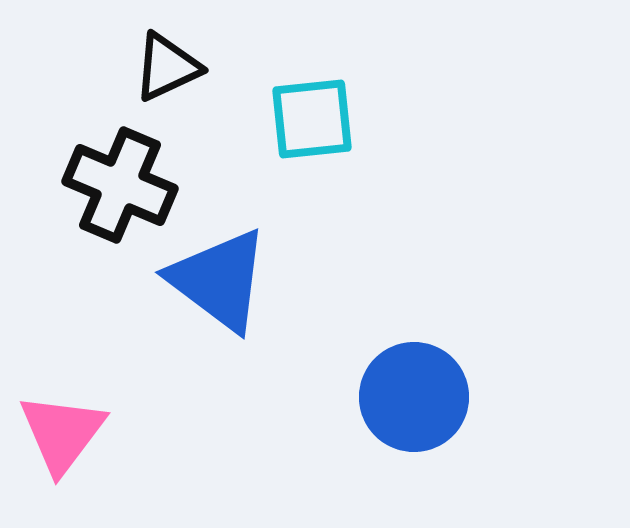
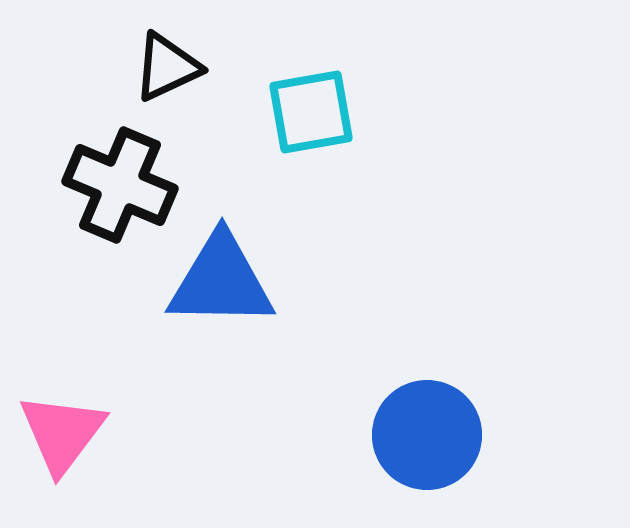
cyan square: moved 1 px left, 7 px up; rotated 4 degrees counterclockwise
blue triangle: moved 2 px right, 1 px down; rotated 36 degrees counterclockwise
blue circle: moved 13 px right, 38 px down
